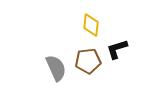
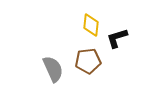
black L-shape: moved 11 px up
gray semicircle: moved 3 px left, 1 px down
